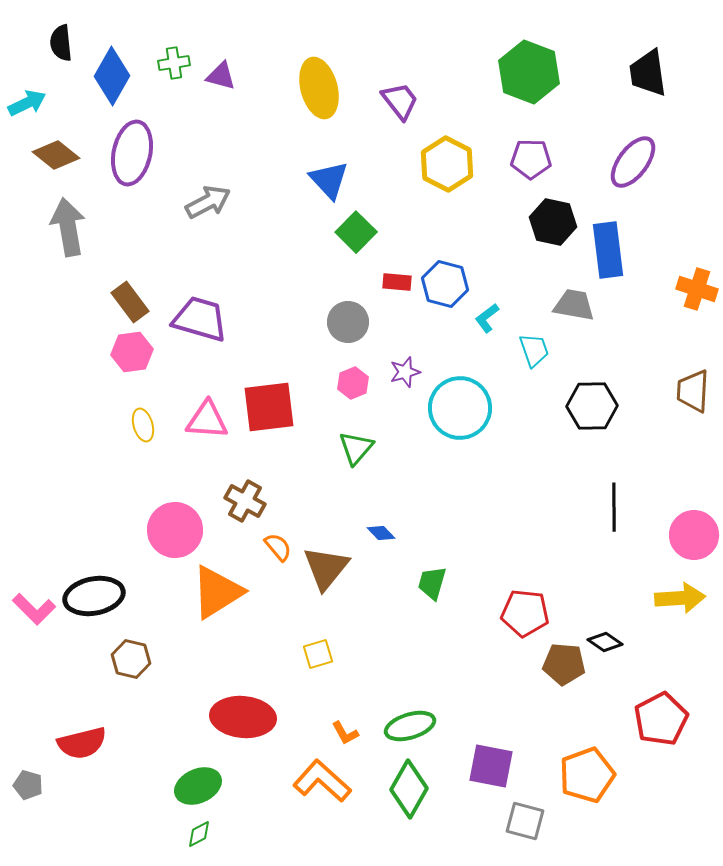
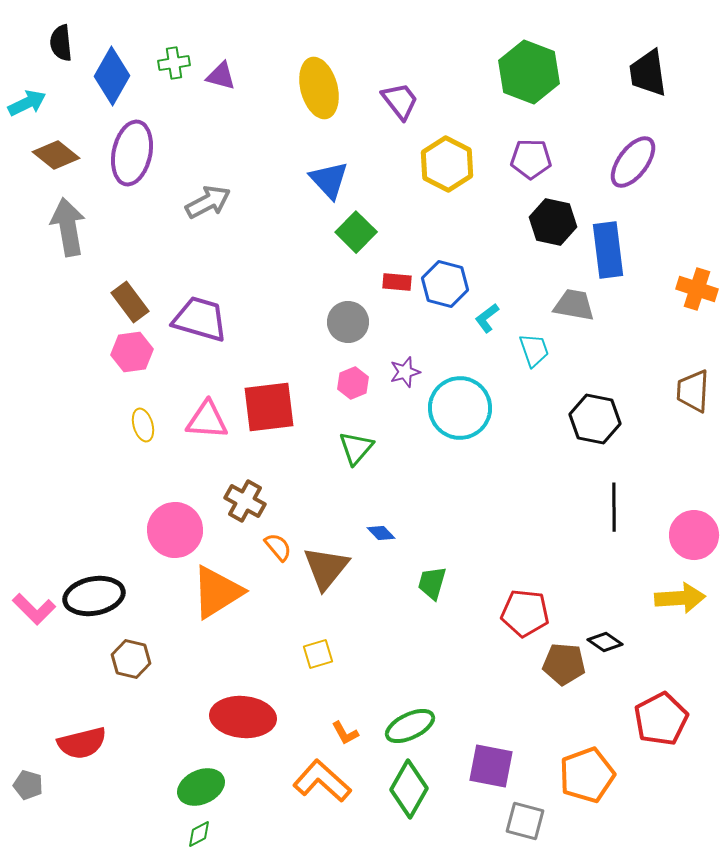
black hexagon at (592, 406): moved 3 px right, 13 px down; rotated 12 degrees clockwise
green ellipse at (410, 726): rotated 9 degrees counterclockwise
green ellipse at (198, 786): moved 3 px right, 1 px down
